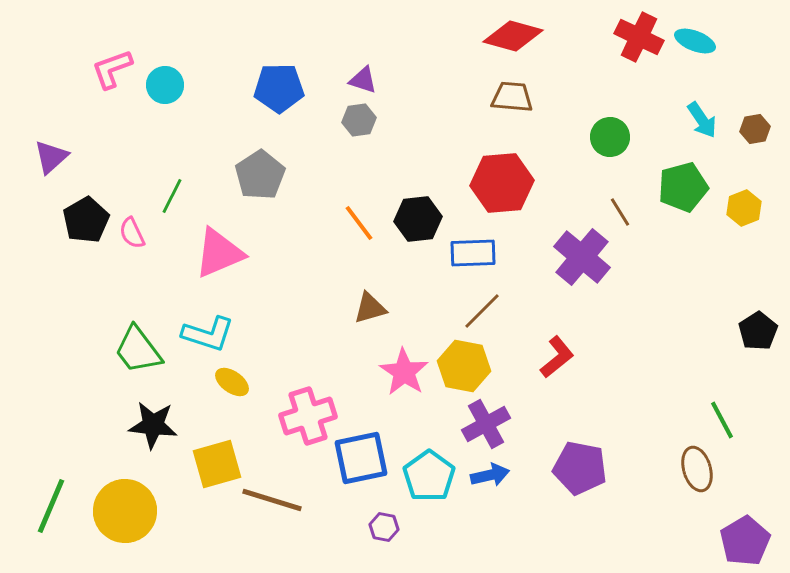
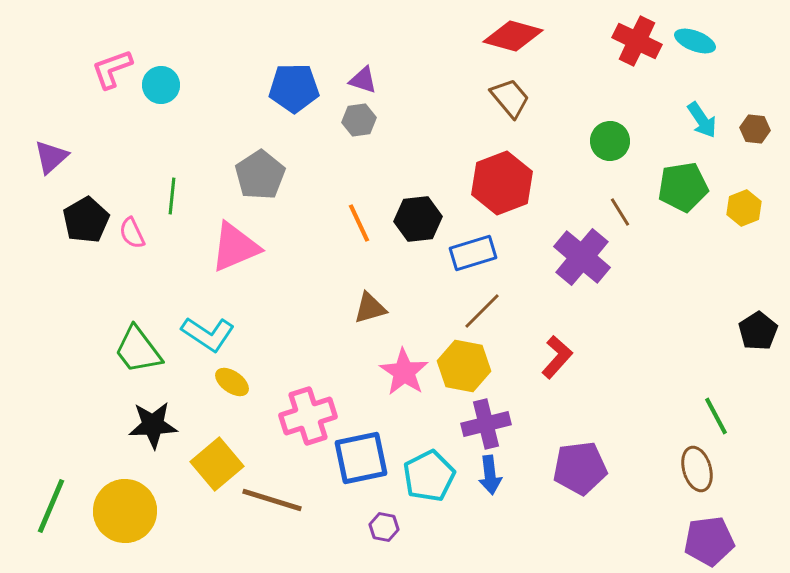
red cross at (639, 37): moved 2 px left, 4 px down
cyan circle at (165, 85): moved 4 px left
blue pentagon at (279, 88): moved 15 px right
brown trapezoid at (512, 97): moved 2 px left, 1 px down; rotated 45 degrees clockwise
brown hexagon at (755, 129): rotated 16 degrees clockwise
green circle at (610, 137): moved 4 px down
red hexagon at (502, 183): rotated 16 degrees counterclockwise
green pentagon at (683, 187): rotated 6 degrees clockwise
green line at (172, 196): rotated 21 degrees counterclockwise
orange line at (359, 223): rotated 12 degrees clockwise
pink triangle at (219, 253): moved 16 px right, 6 px up
blue rectangle at (473, 253): rotated 15 degrees counterclockwise
cyan L-shape at (208, 334): rotated 16 degrees clockwise
red L-shape at (557, 357): rotated 9 degrees counterclockwise
green line at (722, 420): moved 6 px left, 4 px up
purple cross at (486, 424): rotated 15 degrees clockwise
black star at (153, 425): rotated 9 degrees counterclockwise
yellow square at (217, 464): rotated 24 degrees counterclockwise
purple pentagon at (580, 468): rotated 18 degrees counterclockwise
blue arrow at (490, 475): rotated 96 degrees clockwise
cyan pentagon at (429, 476): rotated 9 degrees clockwise
purple pentagon at (745, 541): moved 36 px left; rotated 24 degrees clockwise
